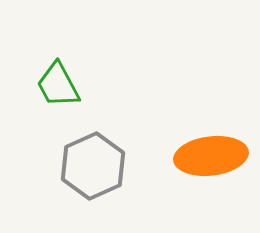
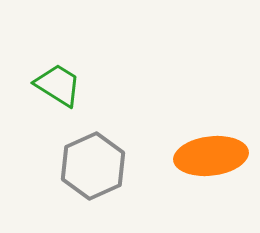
green trapezoid: rotated 150 degrees clockwise
